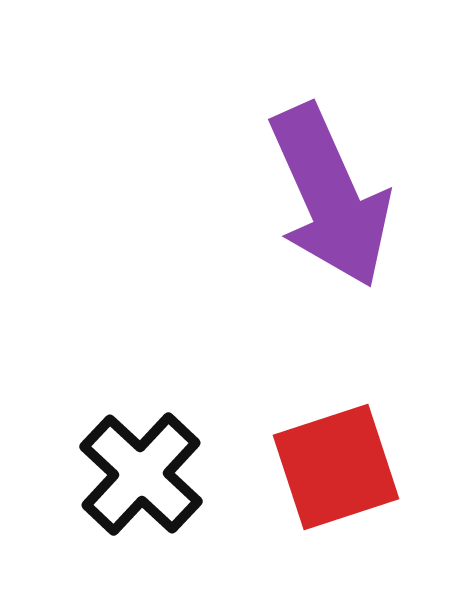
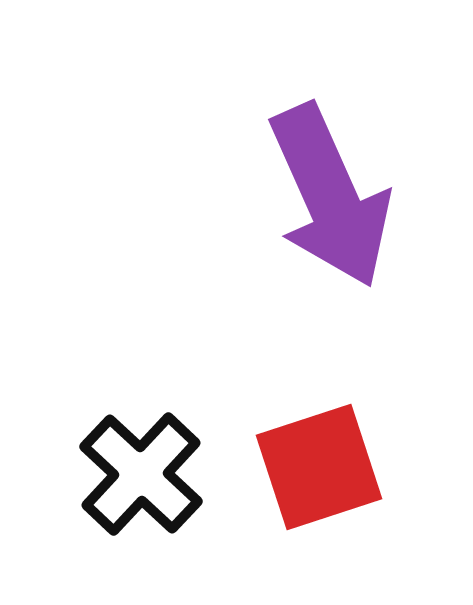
red square: moved 17 px left
